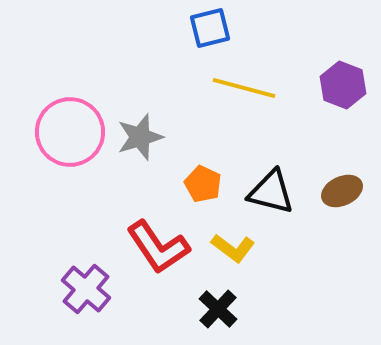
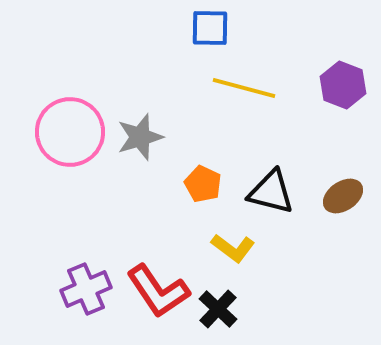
blue square: rotated 15 degrees clockwise
brown ellipse: moved 1 px right, 5 px down; rotated 9 degrees counterclockwise
red L-shape: moved 44 px down
purple cross: rotated 27 degrees clockwise
